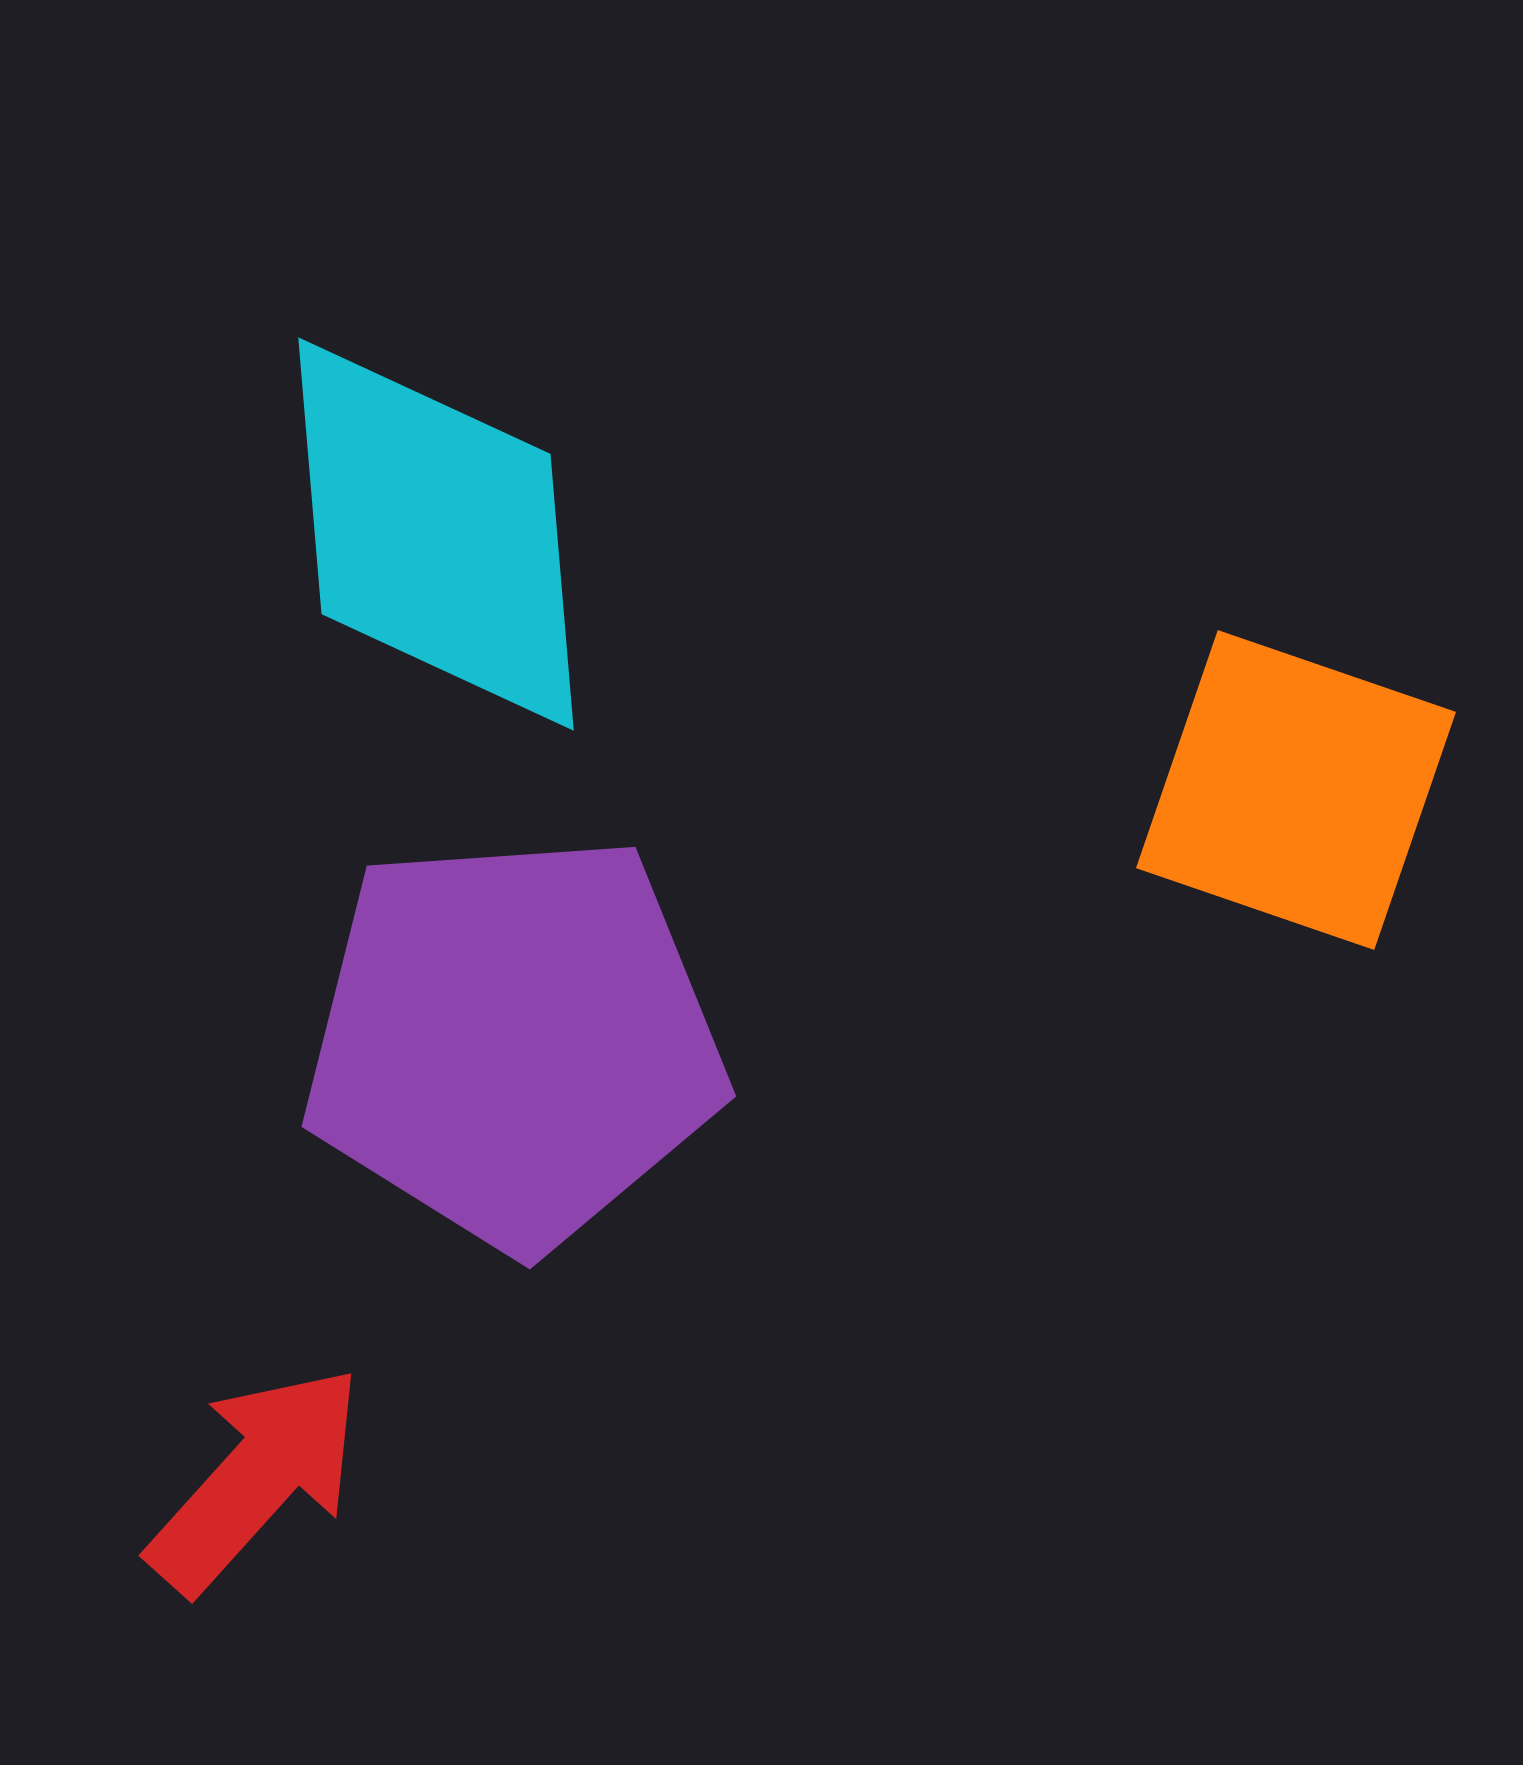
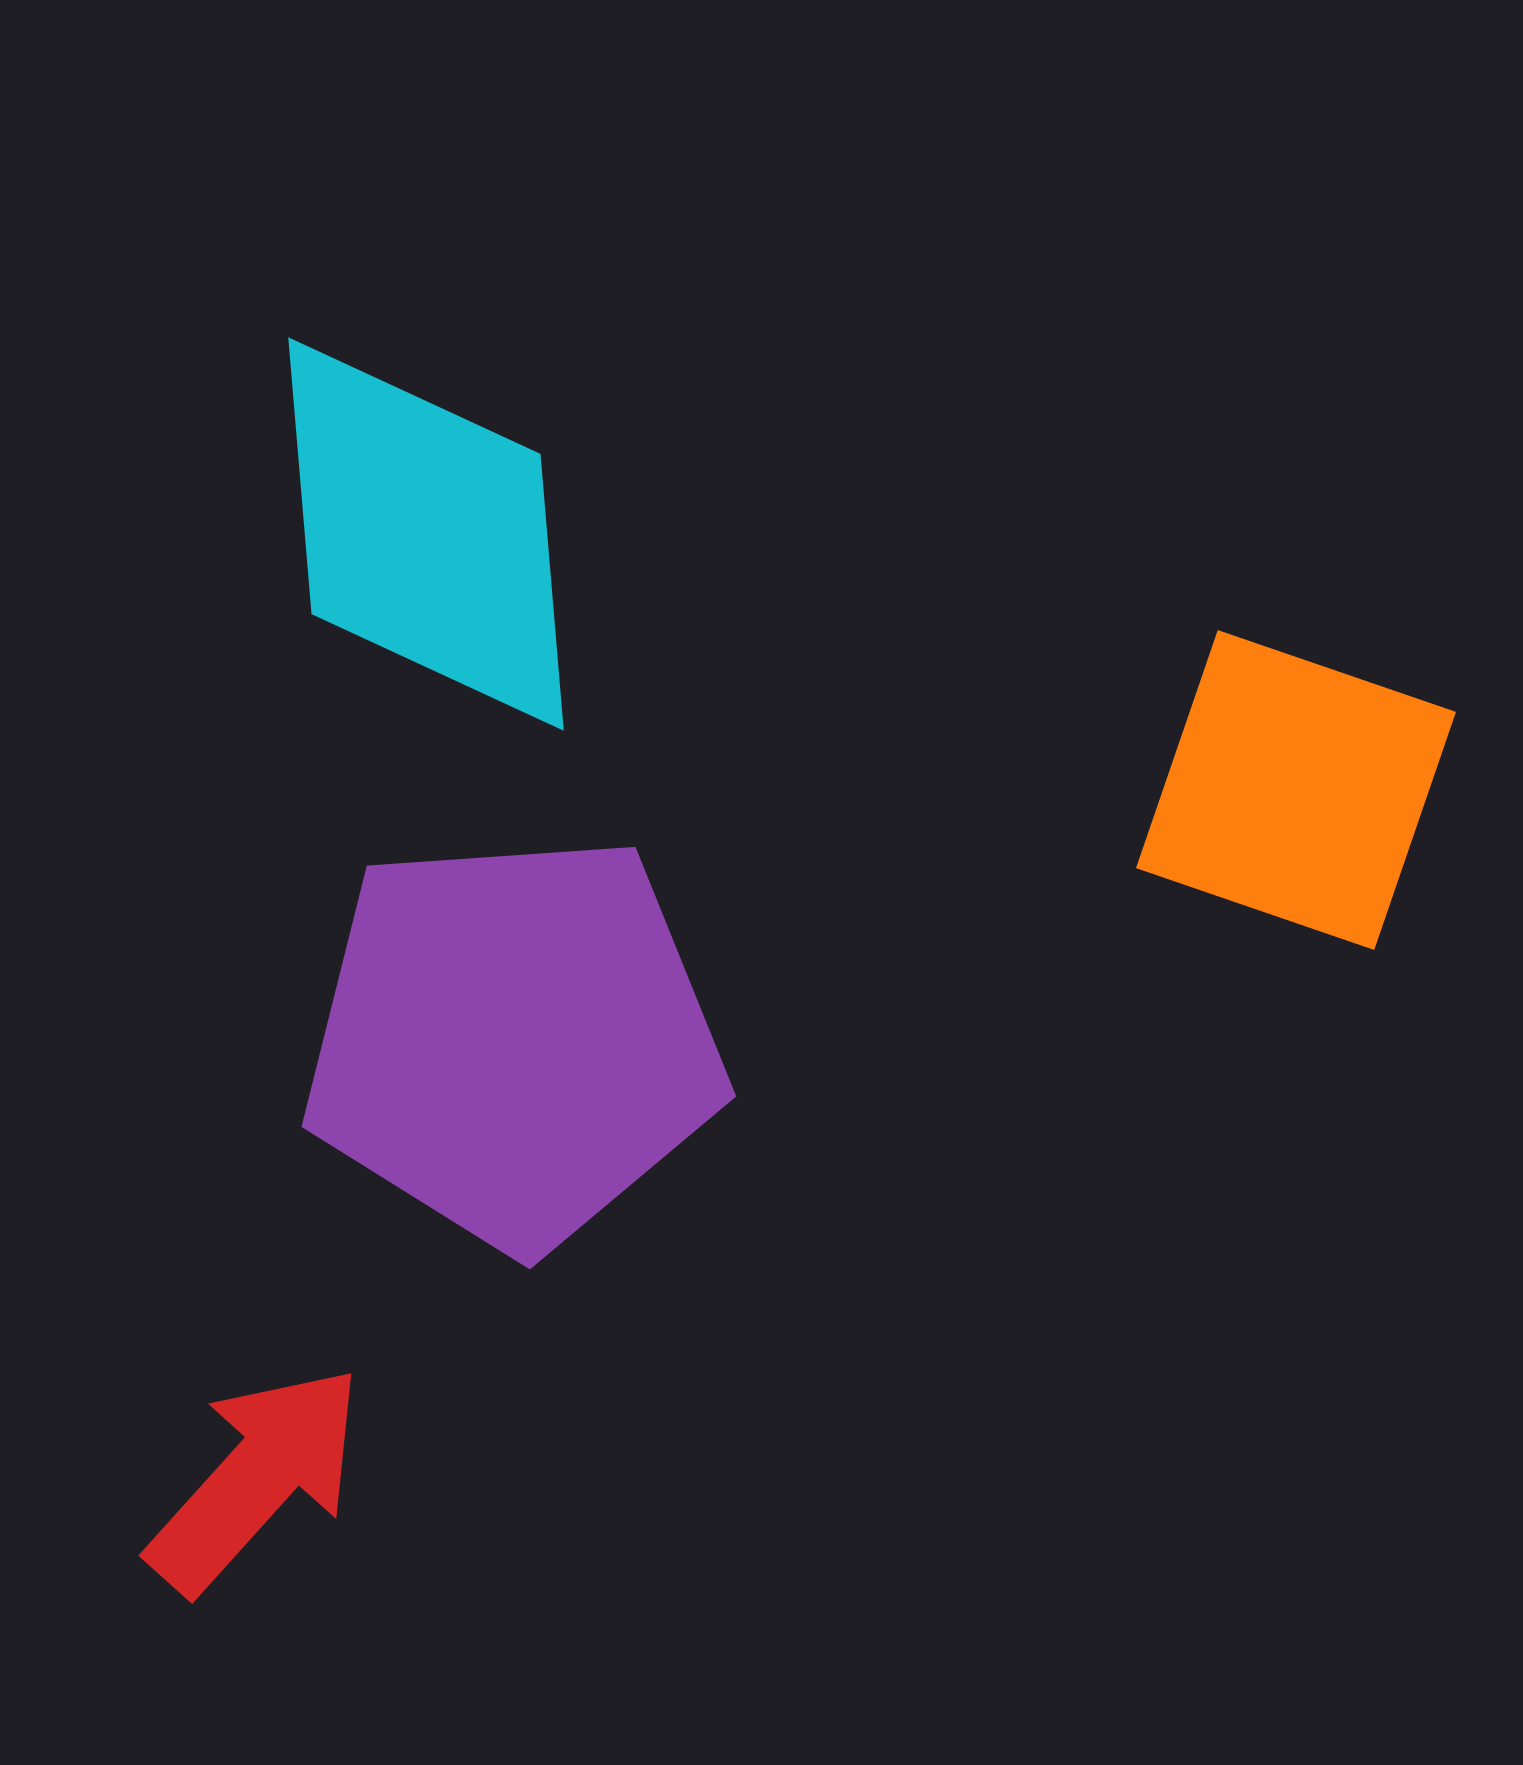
cyan diamond: moved 10 px left
